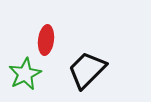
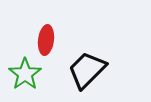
green star: rotated 8 degrees counterclockwise
